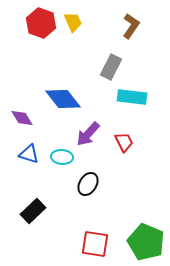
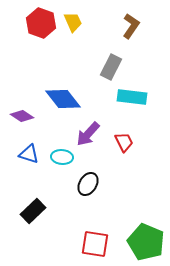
purple diamond: moved 2 px up; rotated 25 degrees counterclockwise
